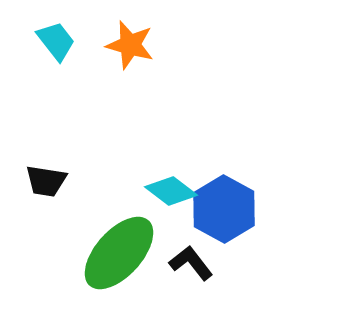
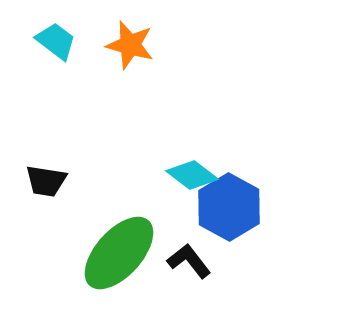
cyan trapezoid: rotated 15 degrees counterclockwise
cyan diamond: moved 21 px right, 16 px up
blue hexagon: moved 5 px right, 2 px up
black L-shape: moved 2 px left, 2 px up
